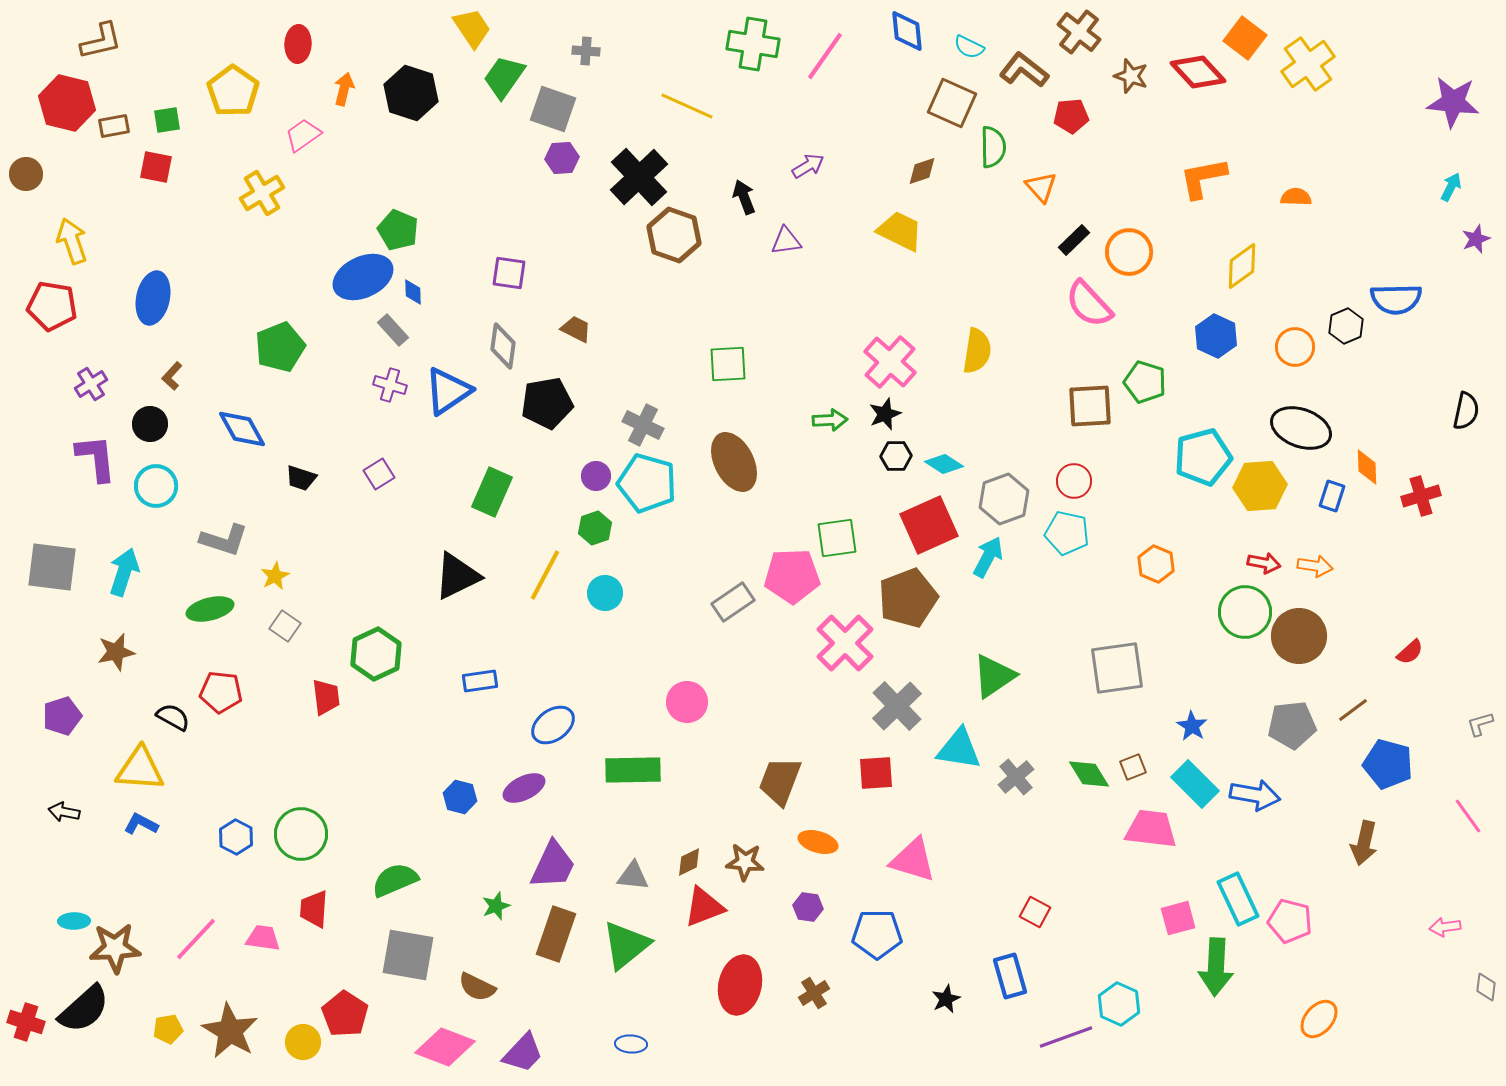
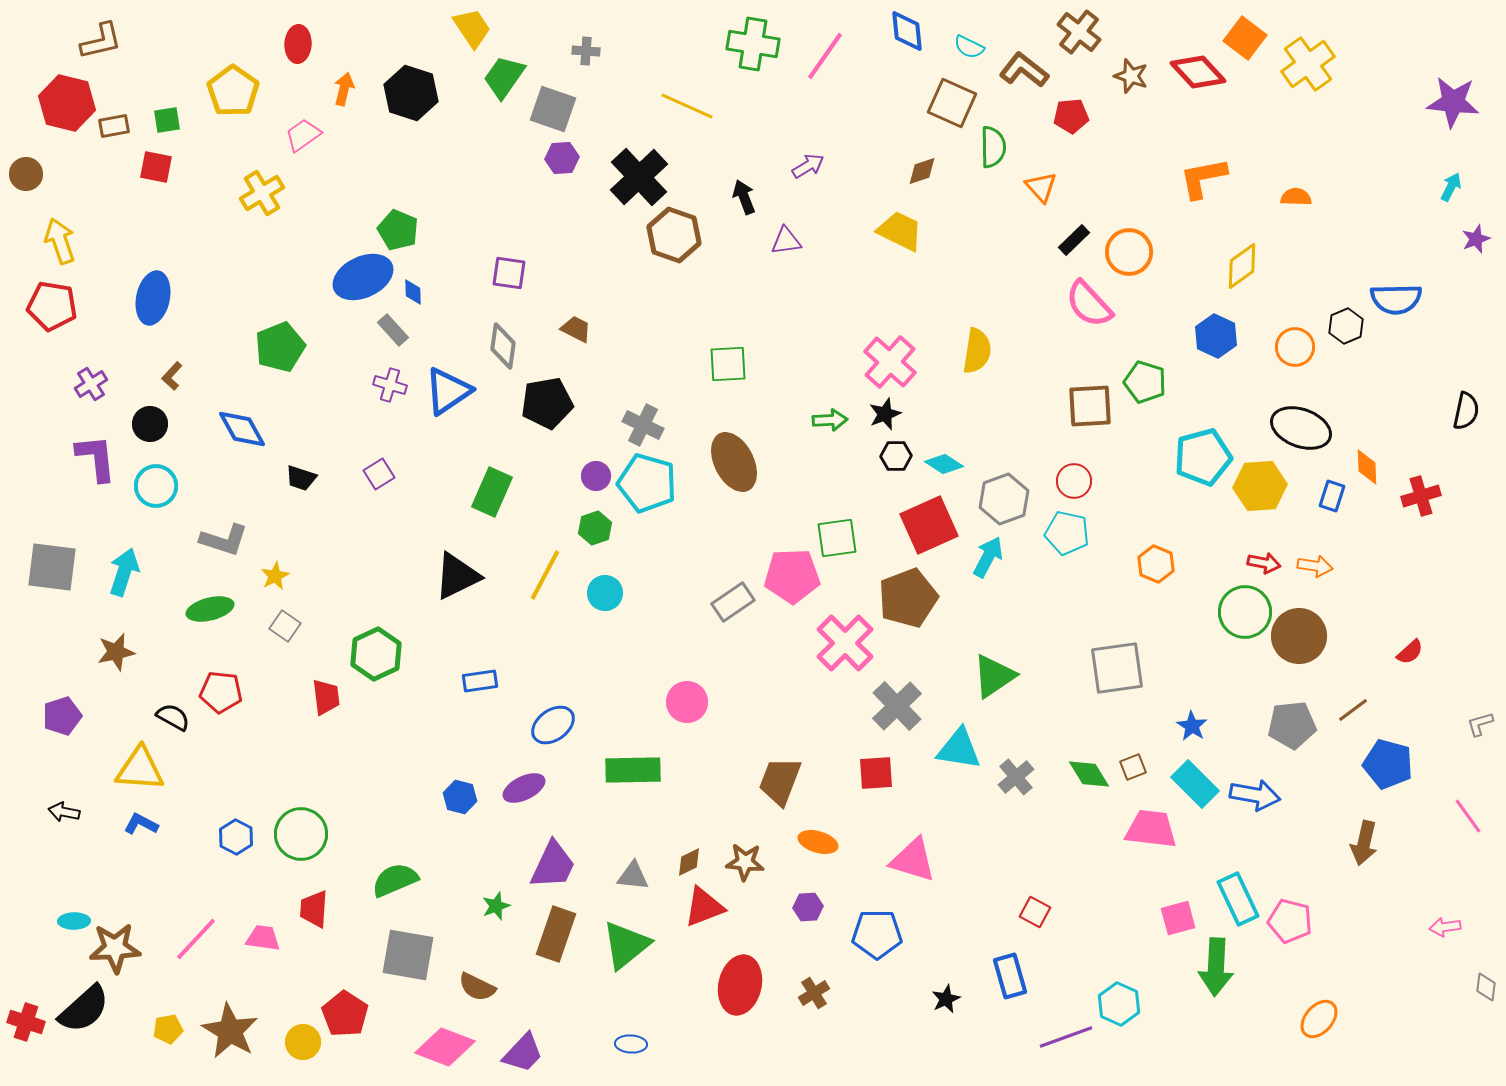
yellow arrow at (72, 241): moved 12 px left
purple hexagon at (808, 907): rotated 12 degrees counterclockwise
